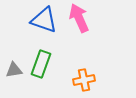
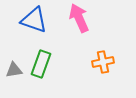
blue triangle: moved 10 px left
orange cross: moved 19 px right, 18 px up
